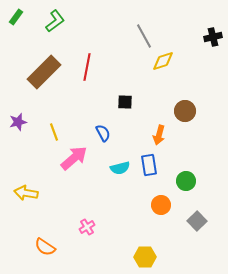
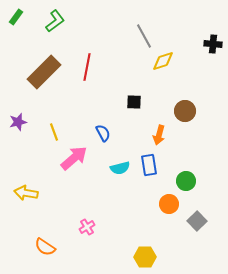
black cross: moved 7 px down; rotated 18 degrees clockwise
black square: moved 9 px right
orange circle: moved 8 px right, 1 px up
